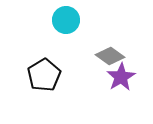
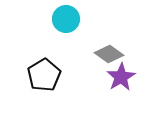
cyan circle: moved 1 px up
gray diamond: moved 1 px left, 2 px up
